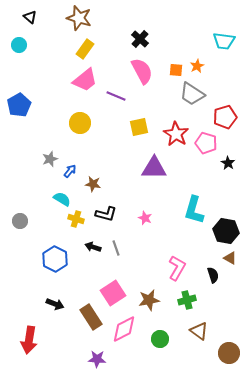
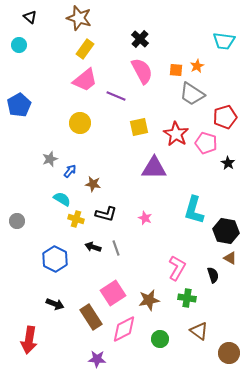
gray circle at (20, 221): moved 3 px left
green cross at (187, 300): moved 2 px up; rotated 24 degrees clockwise
